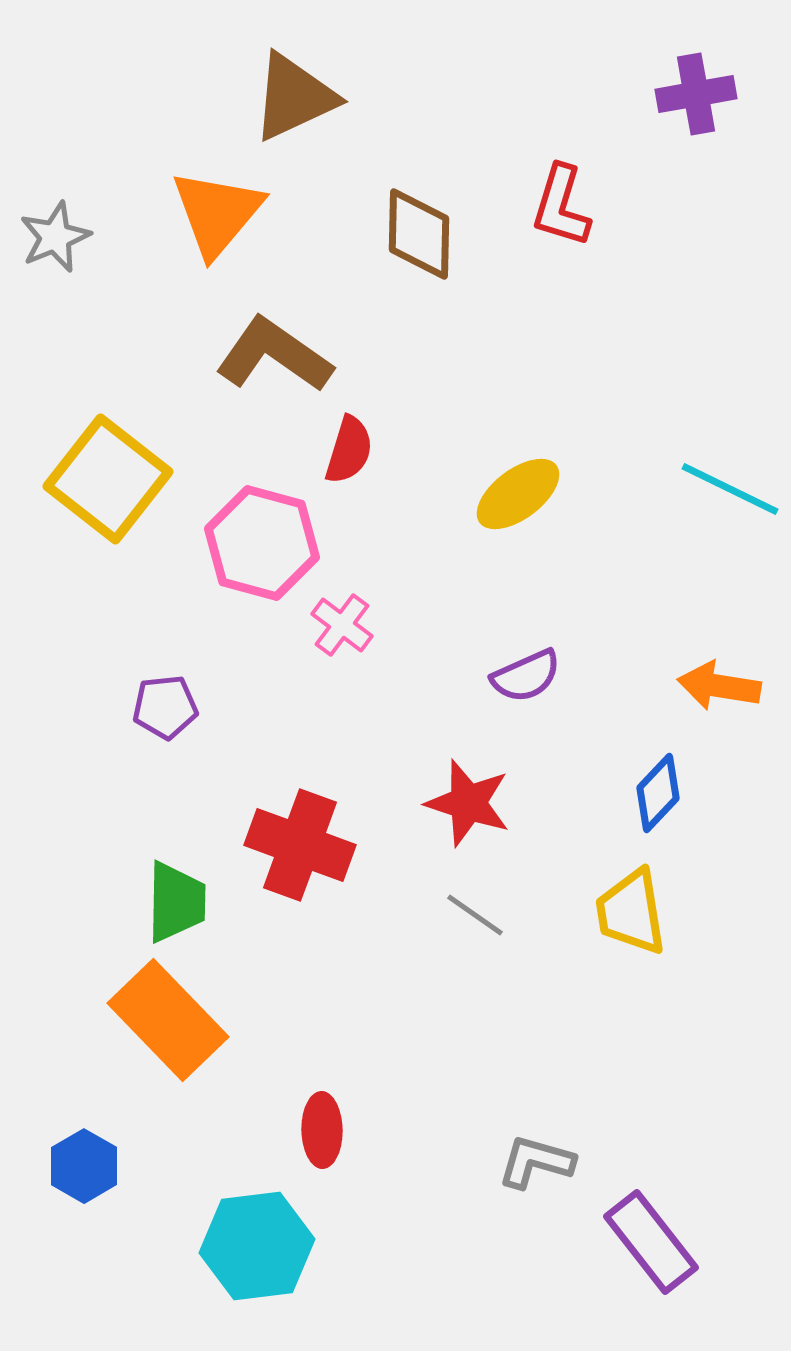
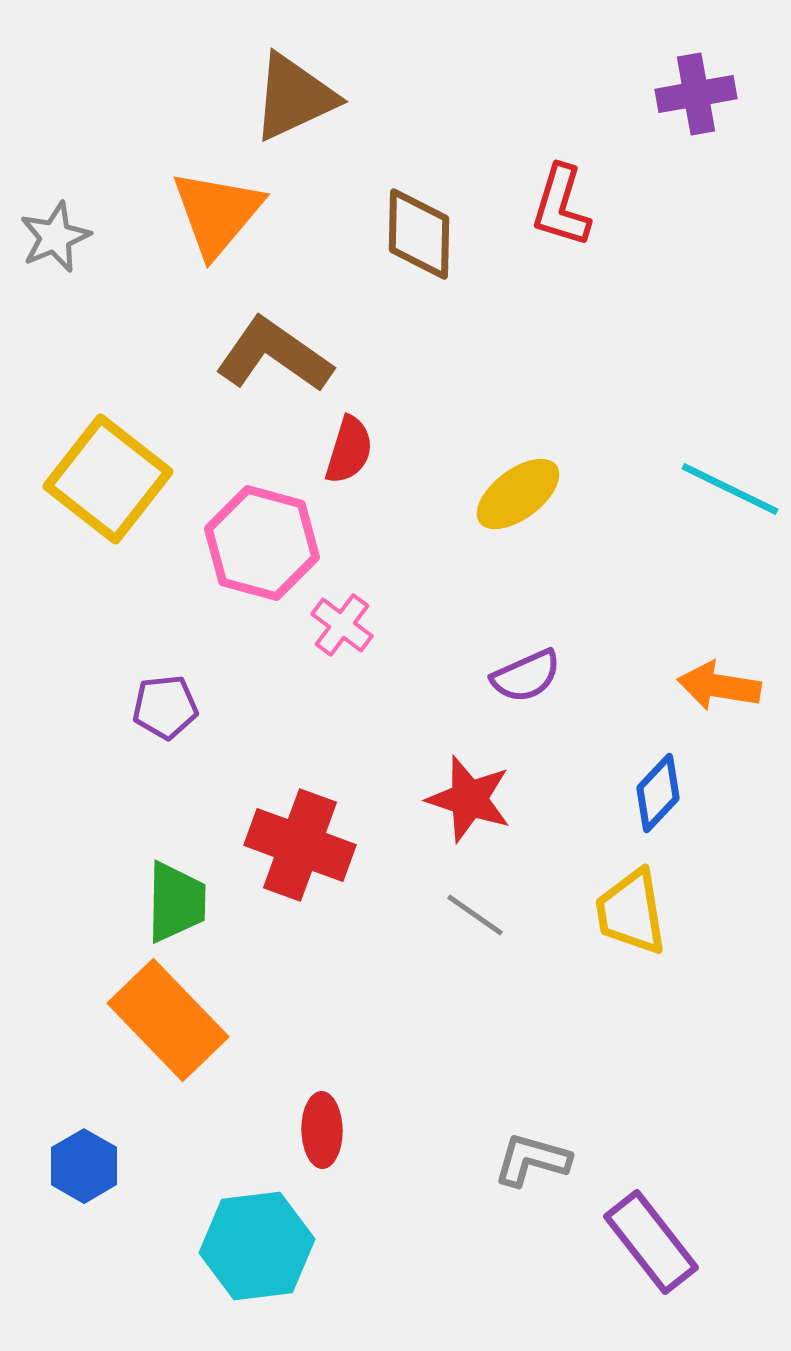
red star: moved 1 px right, 4 px up
gray L-shape: moved 4 px left, 2 px up
